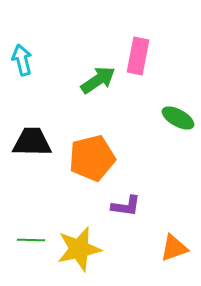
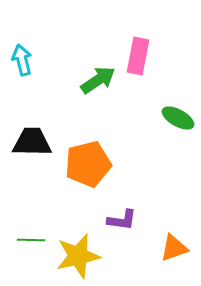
orange pentagon: moved 4 px left, 6 px down
purple L-shape: moved 4 px left, 14 px down
yellow star: moved 1 px left, 7 px down
